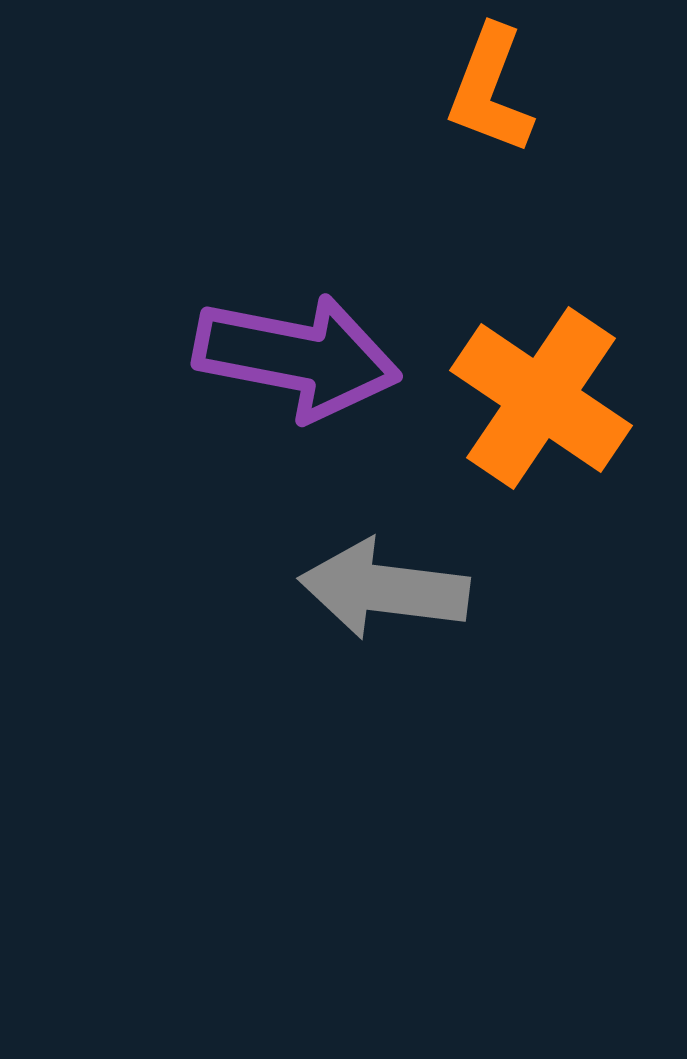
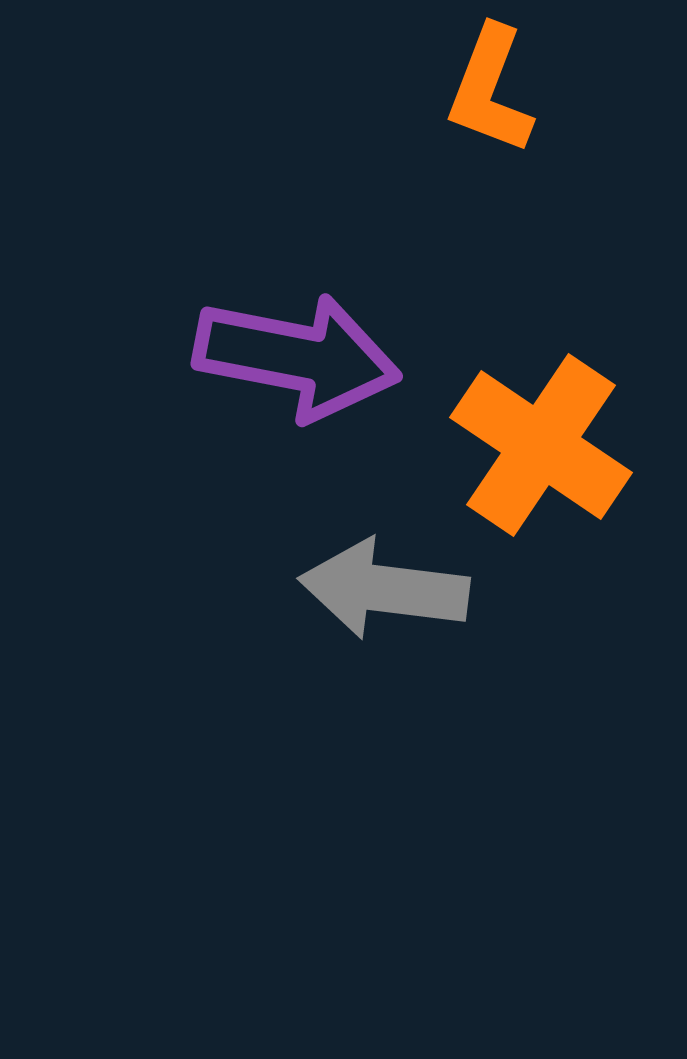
orange cross: moved 47 px down
